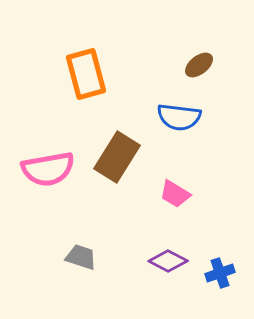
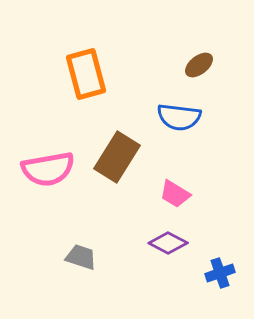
purple diamond: moved 18 px up
